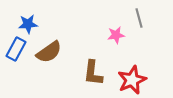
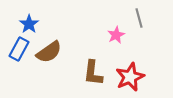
blue star: moved 1 px right; rotated 30 degrees counterclockwise
pink star: rotated 18 degrees counterclockwise
blue rectangle: moved 3 px right
red star: moved 2 px left, 3 px up
